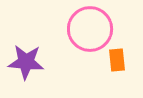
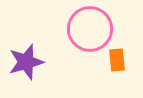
purple star: rotated 21 degrees counterclockwise
